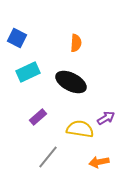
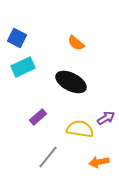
orange semicircle: rotated 126 degrees clockwise
cyan rectangle: moved 5 px left, 5 px up
